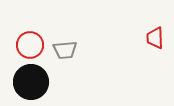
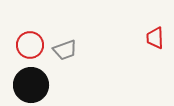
gray trapezoid: rotated 15 degrees counterclockwise
black circle: moved 3 px down
